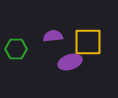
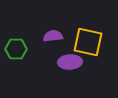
yellow square: rotated 12 degrees clockwise
purple ellipse: rotated 15 degrees clockwise
